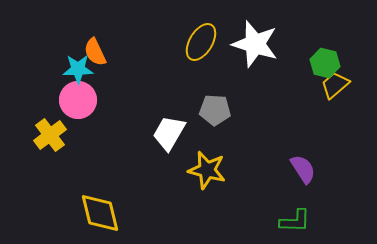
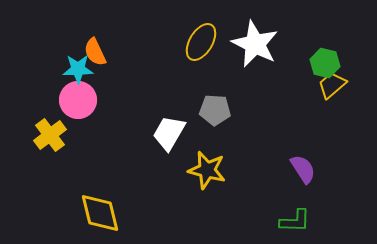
white star: rotated 9 degrees clockwise
yellow trapezoid: moved 3 px left
